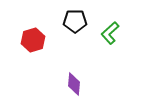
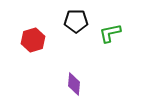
black pentagon: moved 1 px right
green L-shape: rotated 30 degrees clockwise
